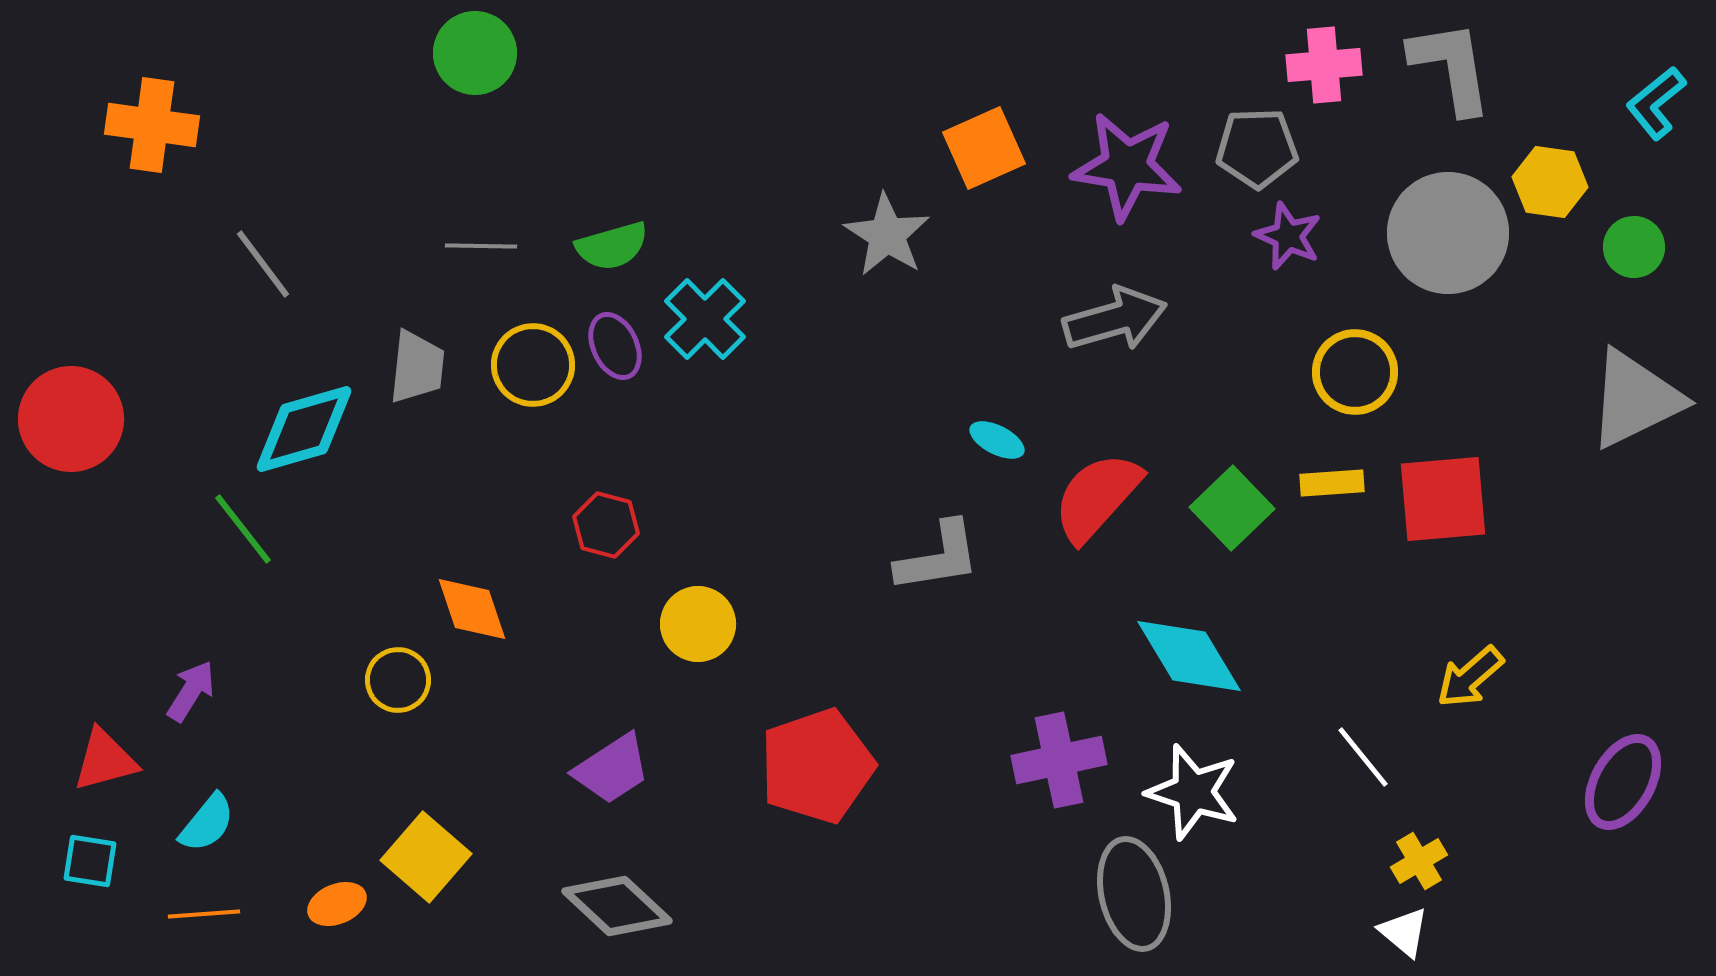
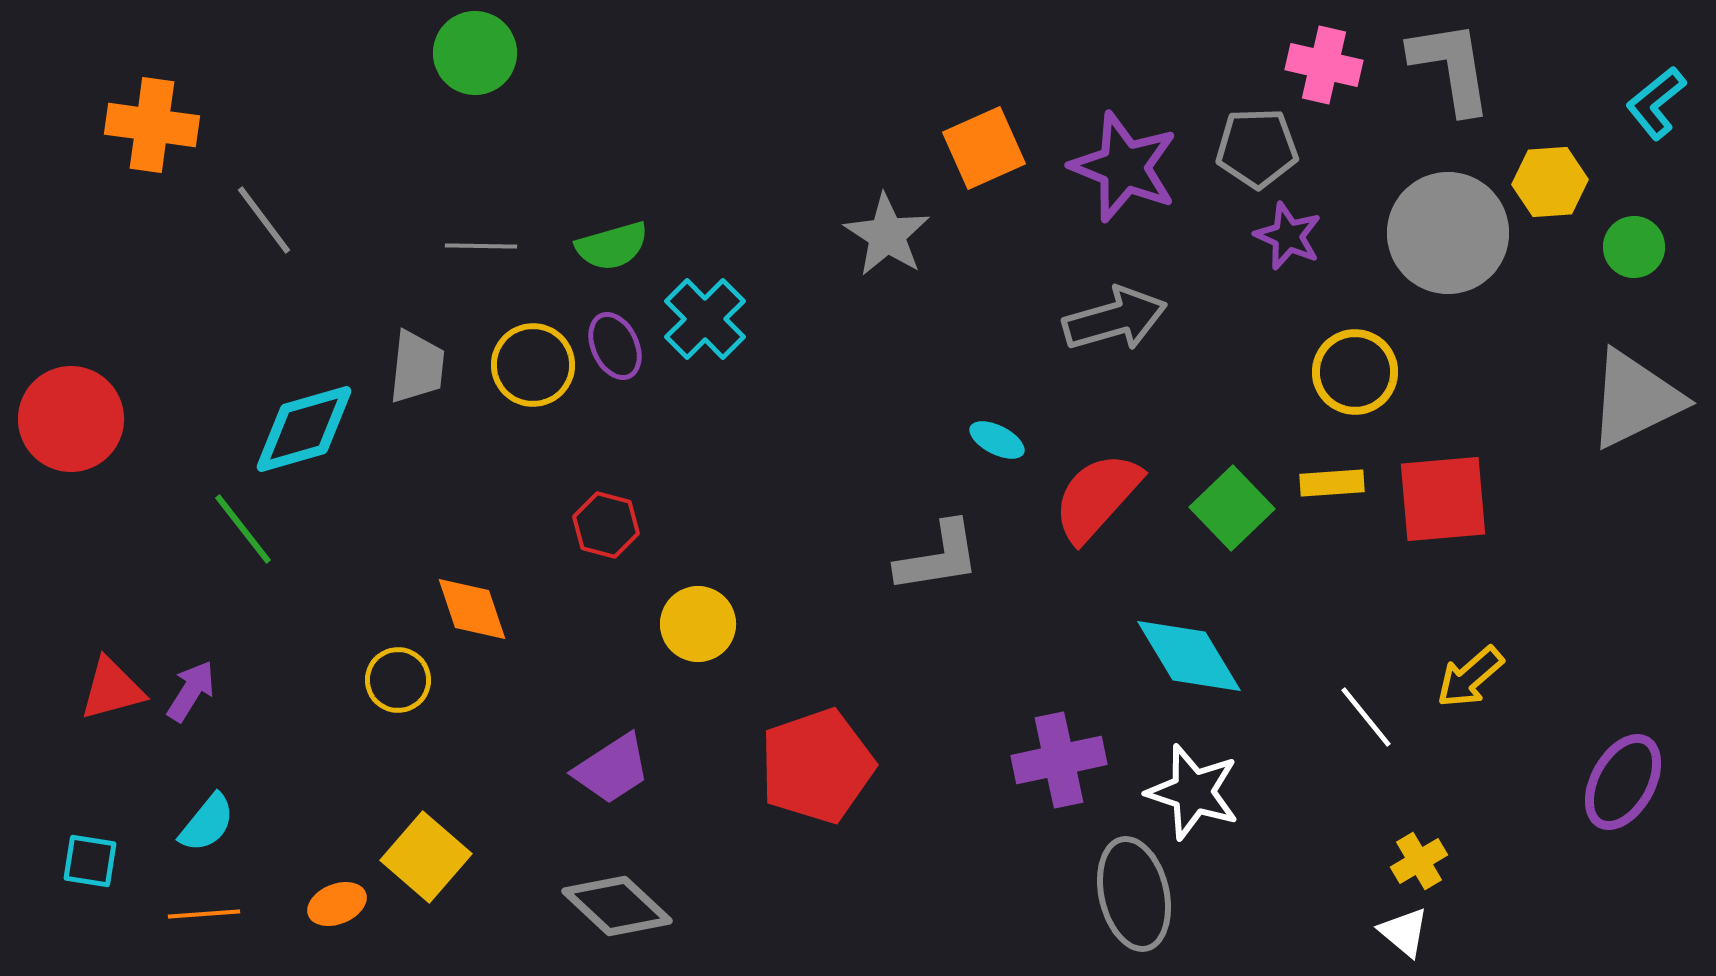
pink cross at (1324, 65): rotated 18 degrees clockwise
purple star at (1127, 166): moved 3 px left, 1 px down; rotated 13 degrees clockwise
yellow hexagon at (1550, 182): rotated 12 degrees counterclockwise
gray line at (263, 264): moved 1 px right, 44 px up
white line at (1363, 757): moved 3 px right, 40 px up
red triangle at (105, 760): moved 7 px right, 71 px up
